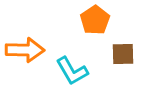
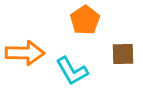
orange pentagon: moved 10 px left
orange arrow: moved 3 px down
